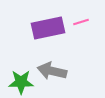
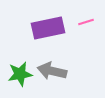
pink line: moved 5 px right
green star: moved 1 px left, 8 px up; rotated 10 degrees counterclockwise
